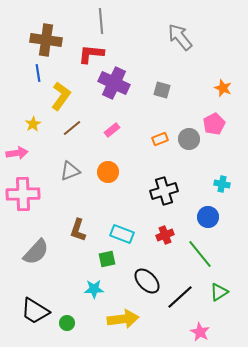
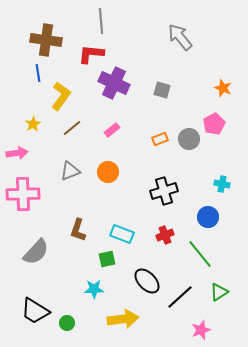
pink star: moved 1 px right, 2 px up; rotated 24 degrees clockwise
